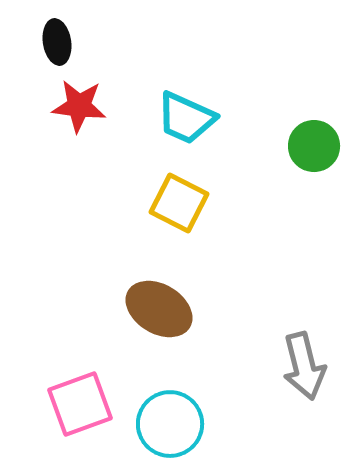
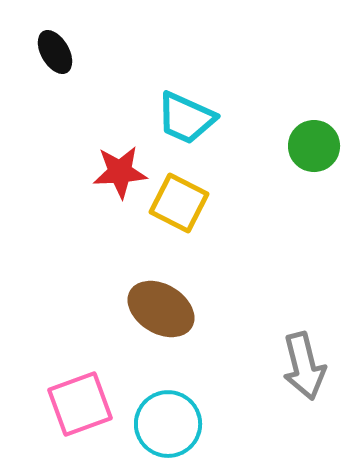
black ellipse: moved 2 px left, 10 px down; rotated 21 degrees counterclockwise
red star: moved 41 px right, 66 px down; rotated 10 degrees counterclockwise
brown ellipse: moved 2 px right
cyan circle: moved 2 px left
